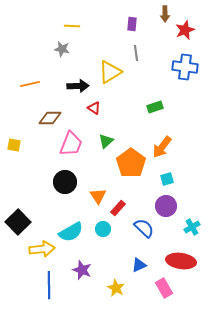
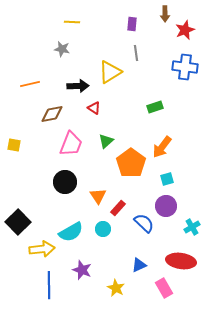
yellow line: moved 4 px up
brown diamond: moved 2 px right, 4 px up; rotated 10 degrees counterclockwise
blue semicircle: moved 5 px up
